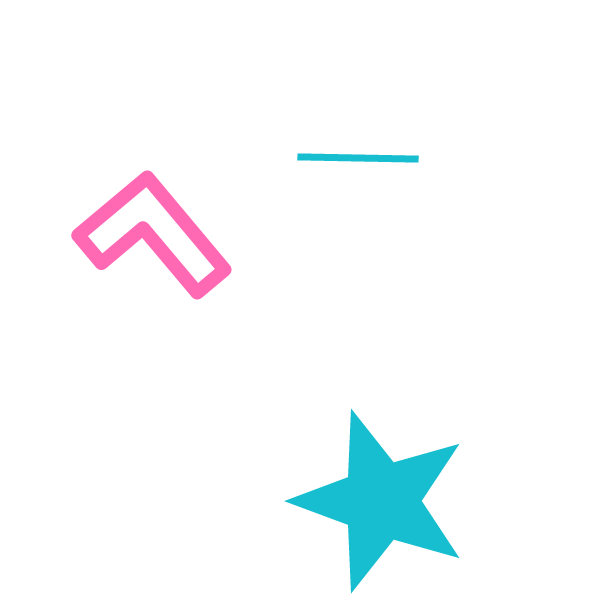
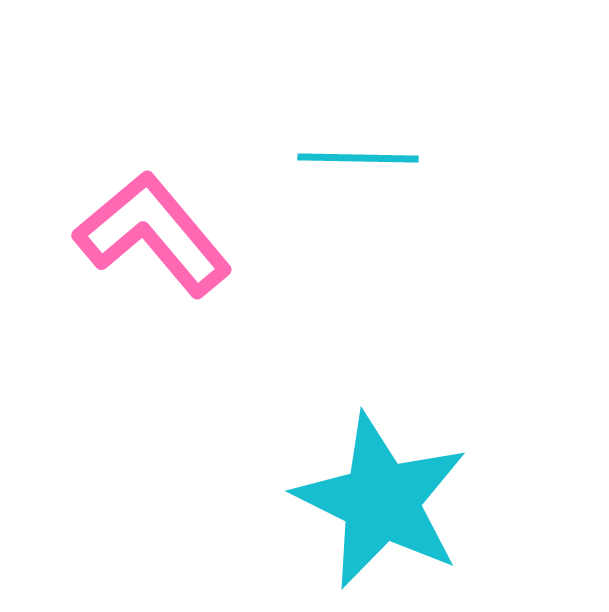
cyan star: rotated 6 degrees clockwise
